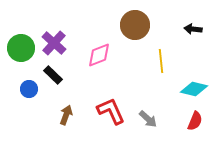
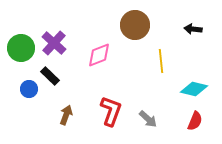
black rectangle: moved 3 px left, 1 px down
red L-shape: rotated 44 degrees clockwise
